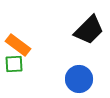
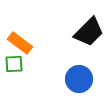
black trapezoid: moved 2 px down
orange rectangle: moved 2 px right, 2 px up
